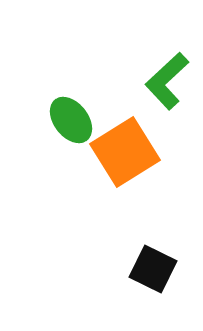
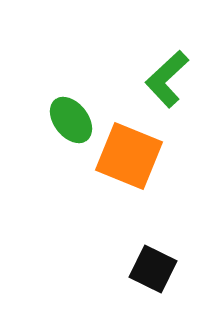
green L-shape: moved 2 px up
orange square: moved 4 px right, 4 px down; rotated 36 degrees counterclockwise
